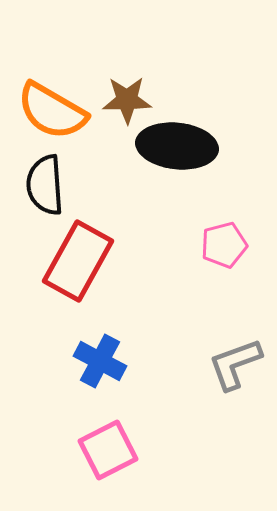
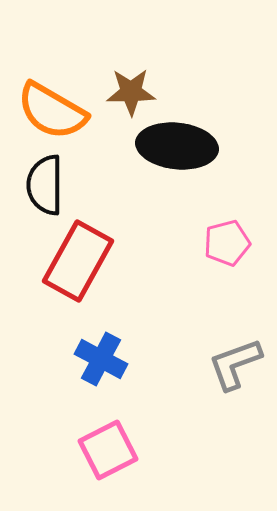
brown star: moved 4 px right, 8 px up
black semicircle: rotated 4 degrees clockwise
pink pentagon: moved 3 px right, 2 px up
blue cross: moved 1 px right, 2 px up
